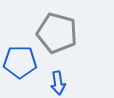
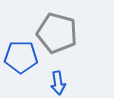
blue pentagon: moved 1 px right, 5 px up
